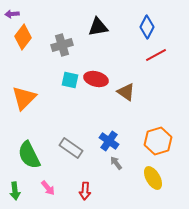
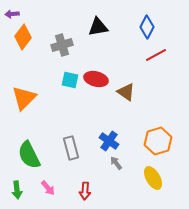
gray rectangle: rotated 40 degrees clockwise
green arrow: moved 2 px right, 1 px up
